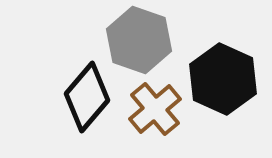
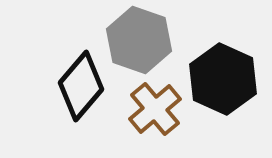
black diamond: moved 6 px left, 11 px up
